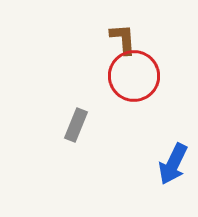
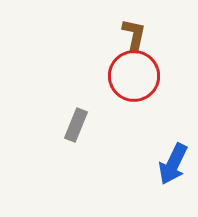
brown L-shape: moved 11 px right, 4 px up; rotated 16 degrees clockwise
